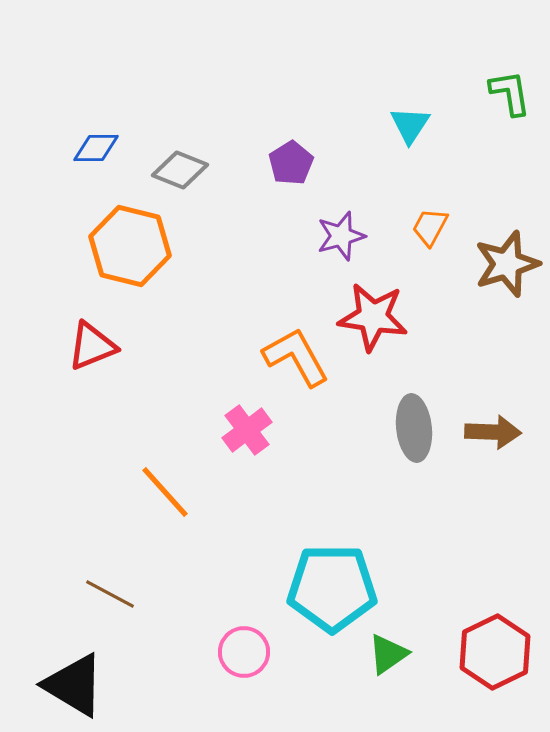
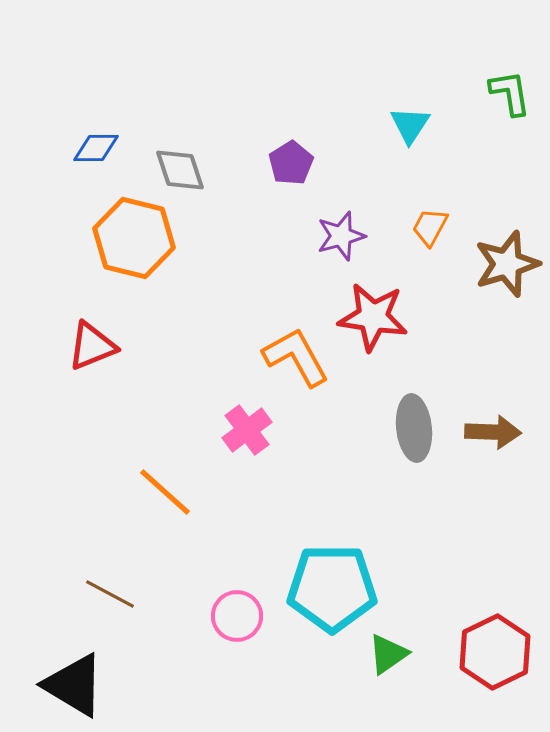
gray diamond: rotated 50 degrees clockwise
orange hexagon: moved 4 px right, 8 px up
orange line: rotated 6 degrees counterclockwise
pink circle: moved 7 px left, 36 px up
